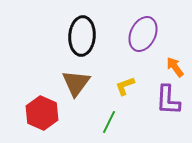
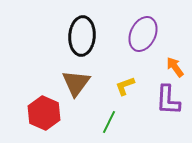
red hexagon: moved 2 px right
